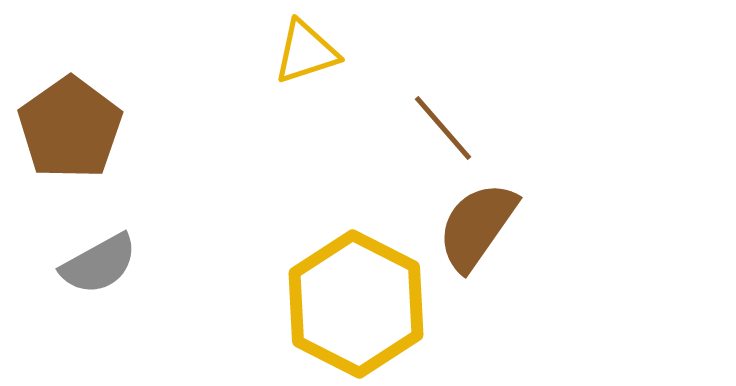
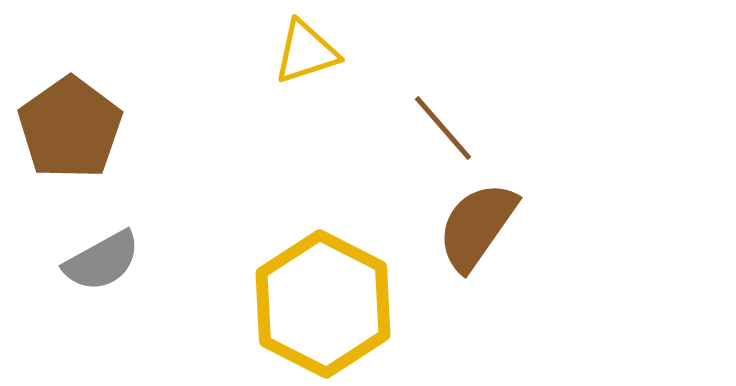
gray semicircle: moved 3 px right, 3 px up
yellow hexagon: moved 33 px left
